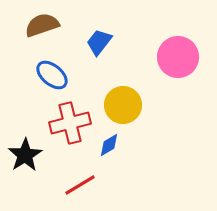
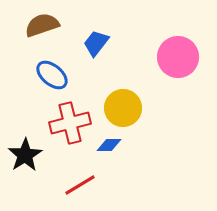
blue trapezoid: moved 3 px left, 1 px down
yellow circle: moved 3 px down
blue diamond: rotated 30 degrees clockwise
